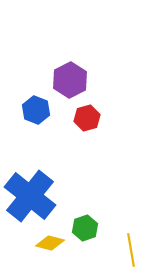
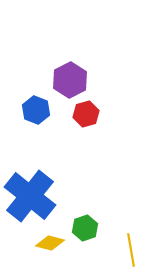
red hexagon: moved 1 px left, 4 px up
